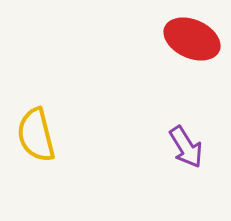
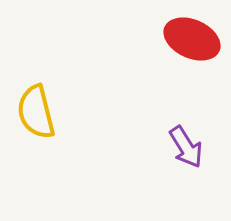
yellow semicircle: moved 23 px up
